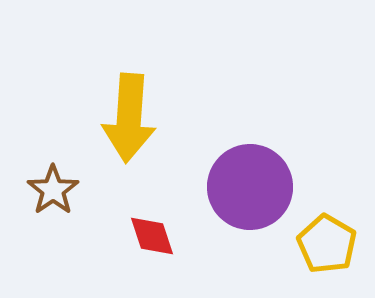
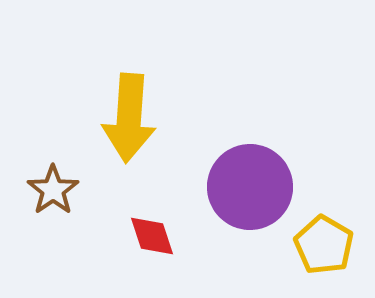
yellow pentagon: moved 3 px left, 1 px down
